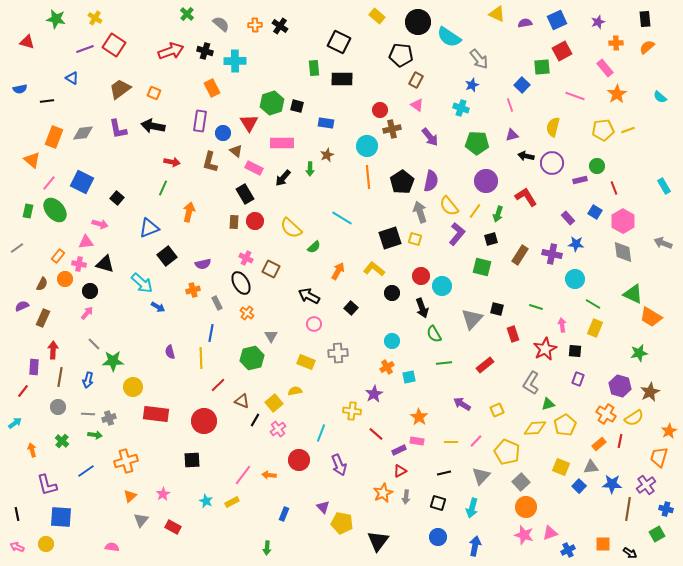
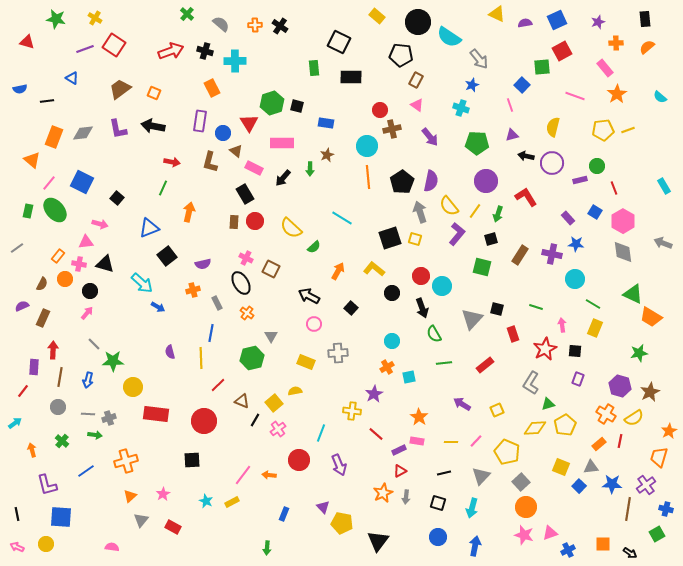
black rectangle at (342, 79): moved 9 px right, 2 px up
